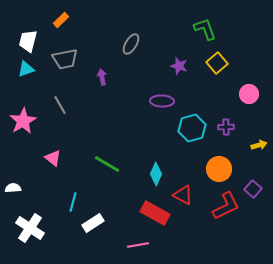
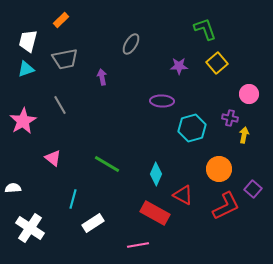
purple star: rotated 18 degrees counterclockwise
purple cross: moved 4 px right, 9 px up; rotated 14 degrees clockwise
yellow arrow: moved 15 px left, 10 px up; rotated 63 degrees counterclockwise
cyan line: moved 3 px up
